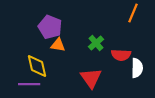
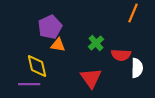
purple pentagon: rotated 25 degrees clockwise
